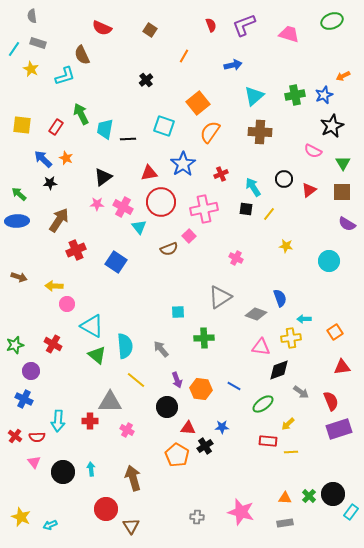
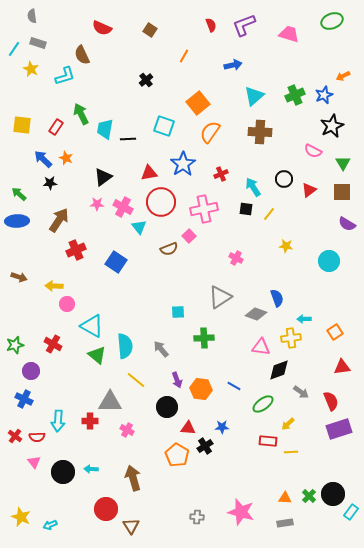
green cross at (295, 95): rotated 12 degrees counterclockwise
blue semicircle at (280, 298): moved 3 px left
cyan arrow at (91, 469): rotated 80 degrees counterclockwise
